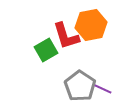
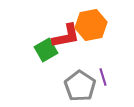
red L-shape: rotated 84 degrees counterclockwise
purple line: moved 12 px up; rotated 48 degrees clockwise
